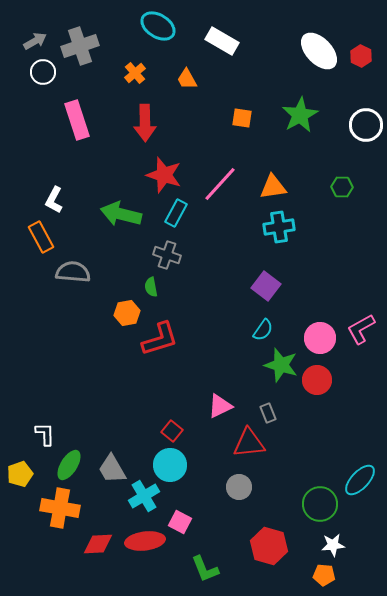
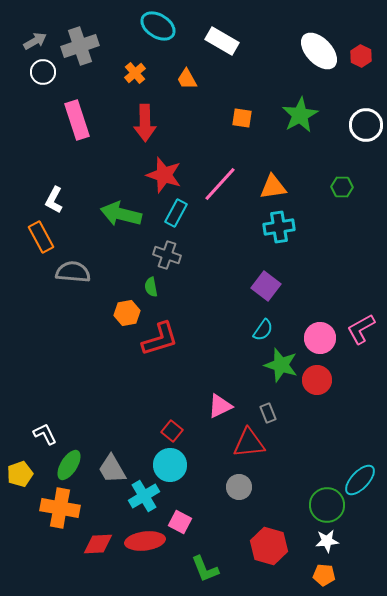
white L-shape at (45, 434): rotated 25 degrees counterclockwise
green circle at (320, 504): moved 7 px right, 1 px down
white star at (333, 545): moved 6 px left, 4 px up
